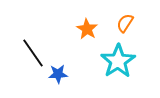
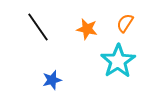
orange star: rotated 20 degrees counterclockwise
black line: moved 5 px right, 26 px up
blue star: moved 6 px left, 6 px down; rotated 12 degrees counterclockwise
